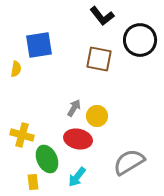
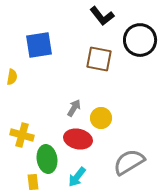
yellow semicircle: moved 4 px left, 8 px down
yellow circle: moved 4 px right, 2 px down
green ellipse: rotated 16 degrees clockwise
